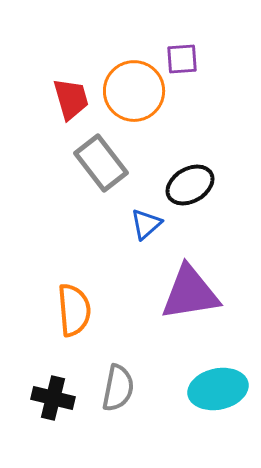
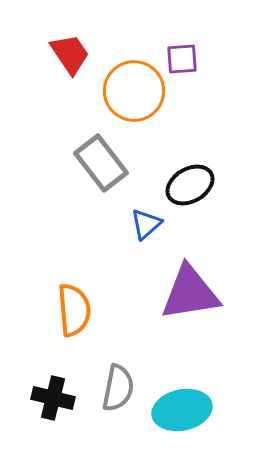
red trapezoid: moved 1 px left, 45 px up; rotated 18 degrees counterclockwise
cyan ellipse: moved 36 px left, 21 px down
